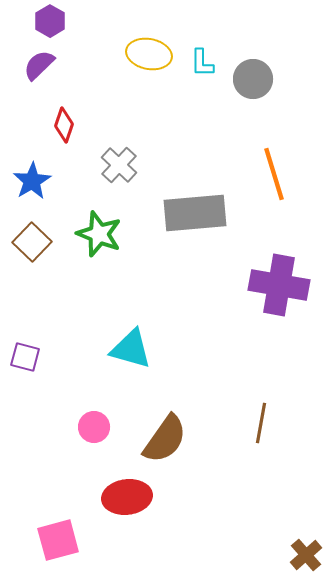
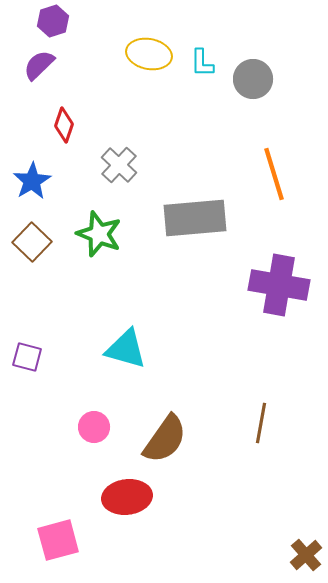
purple hexagon: moved 3 px right; rotated 12 degrees clockwise
gray rectangle: moved 5 px down
cyan triangle: moved 5 px left
purple square: moved 2 px right
